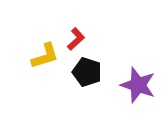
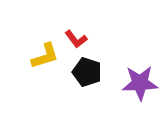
red L-shape: rotated 95 degrees clockwise
purple star: moved 2 px right, 2 px up; rotated 21 degrees counterclockwise
